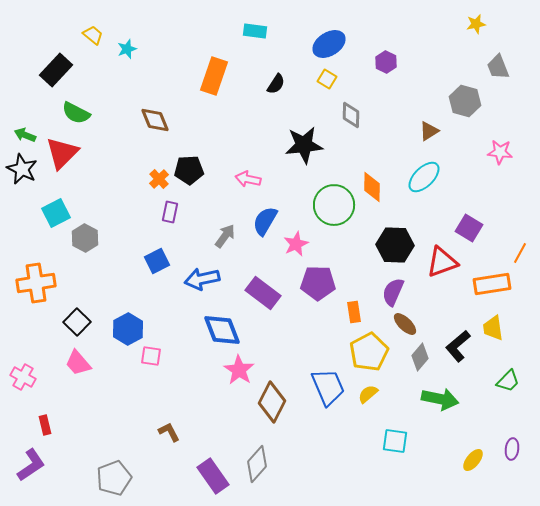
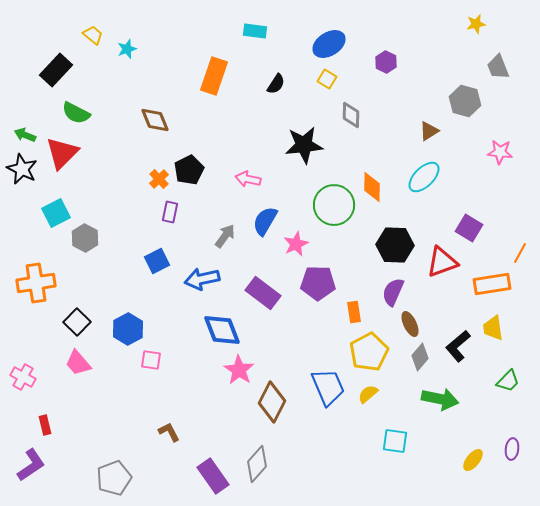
black pentagon at (189, 170): rotated 24 degrees counterclockwise
brown ellipse at (405, 324): moved 5 px right; rotated 20 degrees clockwise
pink square at (151, 356): moved 4 px down
